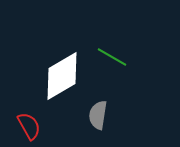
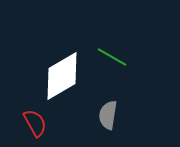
gray semicircle: moved 10 px right
red semicircle: moved 6 px right, 3 px up
